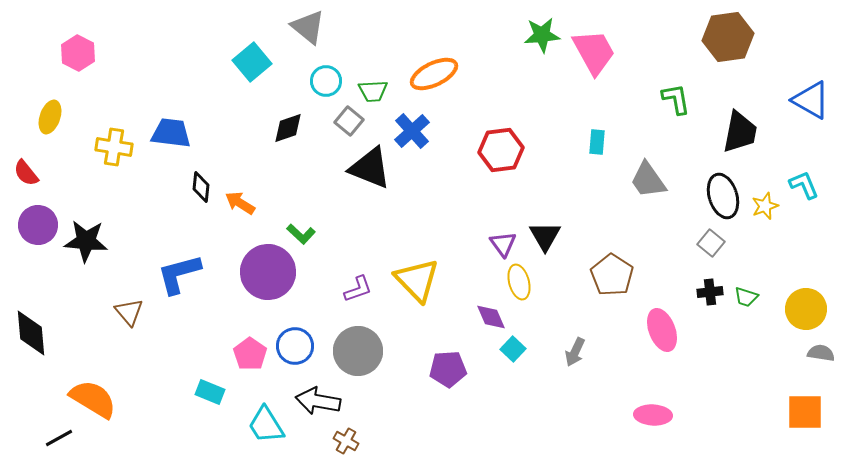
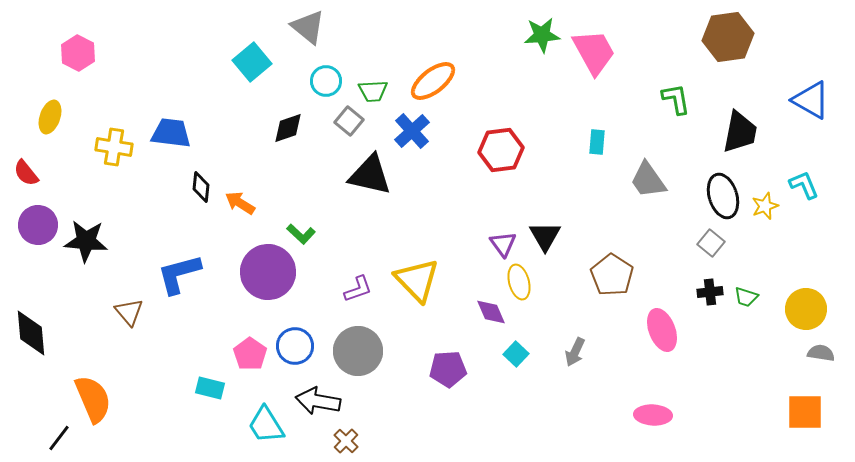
orange ellipse at (434, 74): moved 1 px left, 7 px down; rotated 12 degrees counterclockwise
black triangle at (370, 168): moved 7 px down; rotated 9 degrees counterclockwise
purple diamond at (491, 317): moved 5 px up
cyan square at (513, 349): moved 3 px right, 5 px down
cyan rectangle at (210, 392): moved 4 px up; rotated 8 degrees counterclockwise
orange semicircle at (93, 399): rotated 36 degrees clockwise
black line at (59, 438): rotated 24 degrees counterclockwise
brown cross at (346, 441): rotated 15 degrees clockwise
